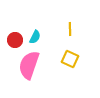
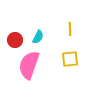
cyan semicircle: moved 3 px right
yellow square: rotated 30 degrees counterclockwise
